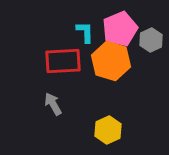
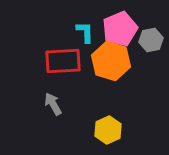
gray hexagon: rotated 15 degrees clockwise
